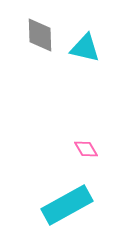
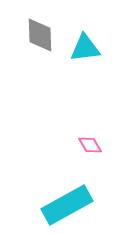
cyan triangle: rotated 20 degrees counterclockwise
pink diamond: moved 4 px right, 4 px up
